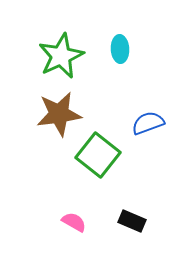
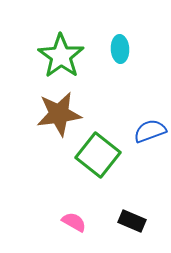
green star: rotated 12 degrees counterclockwise
blue semicircle: moved 2 px right, 8 px down
